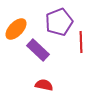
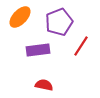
orange ellipse: moved 4 px right, 12 px up
red line: moved 4 px down; rotated 35 degrees clockwise
purple rectangle: rotated 50 degrees counterclockwise
